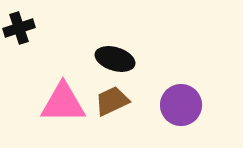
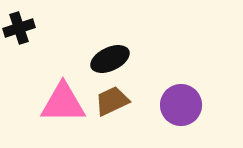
black ellipse: moved 5 px left; rotated 42 degrees counterclockwise
